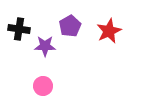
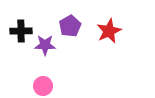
black cross: moved 2 px right, 2 px down; rotated 10 degrees counterclockwise
purple star: moved 1 px up
